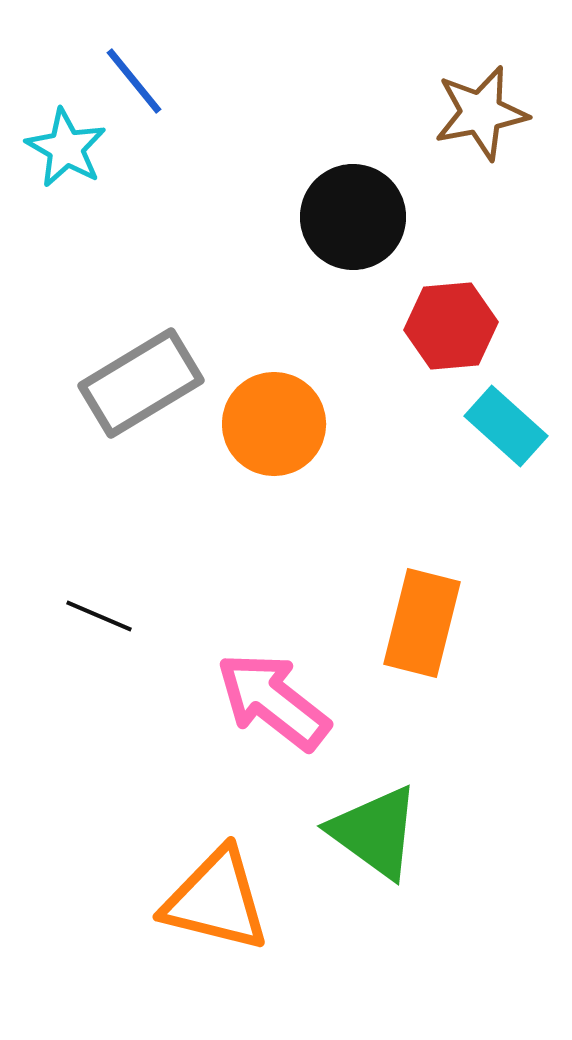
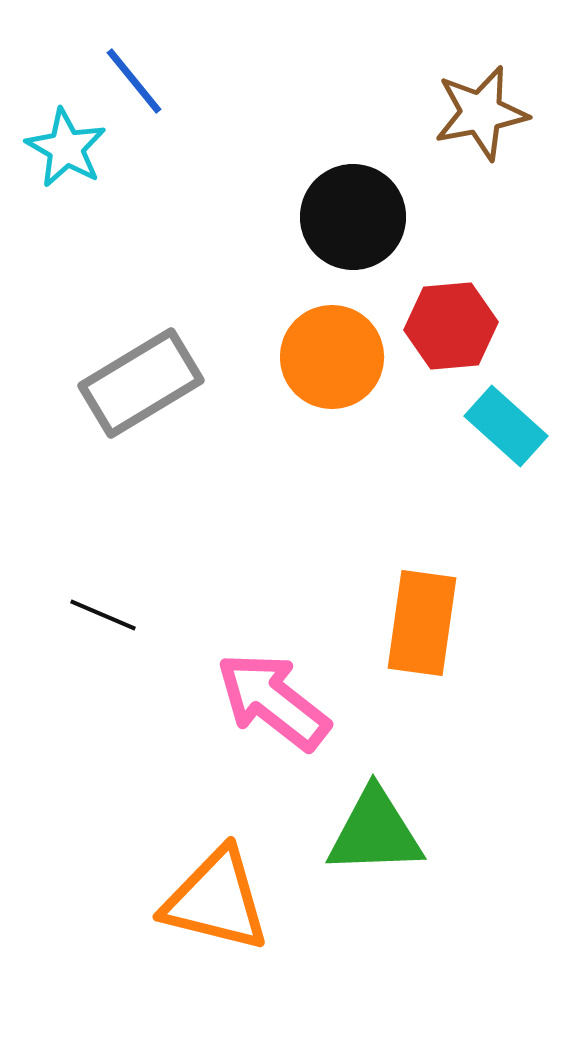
orange circle: moved 58 px right, 67 px up
black line: moved 4 px right, 1 px up
orange rectangle: rotated 6 degrees counterclockwise
green triangle: rotated 38 degrees counterclockwise
